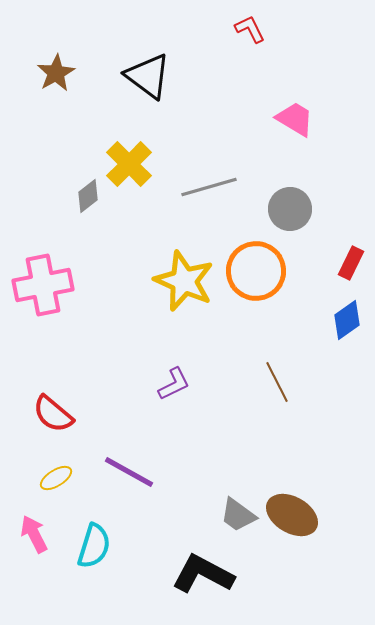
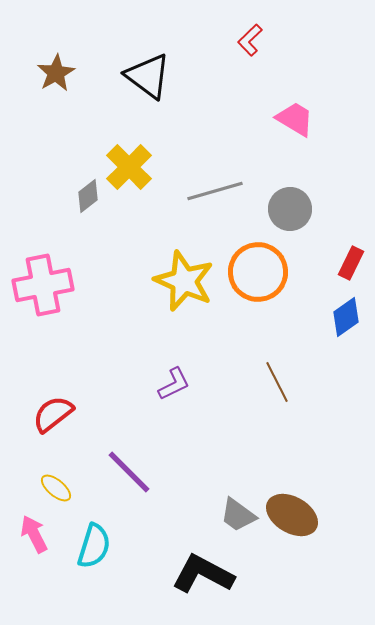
red L-shape: moved 11 px down; rotated 108 degrees counterclockwise
yellow cross: moved 3 px down
gray line: moved 6 px right, 4 px down
orange circle: moved 2 px right, 1 px down
blue diamond: moved 1 px left, 3 px up
red semicircle: rotated 102 degrees clockwise
purple line: rotated 16 degrees clockwise
yellow ellipse: moved 10 px down; rotated 72 degrees clockwise
